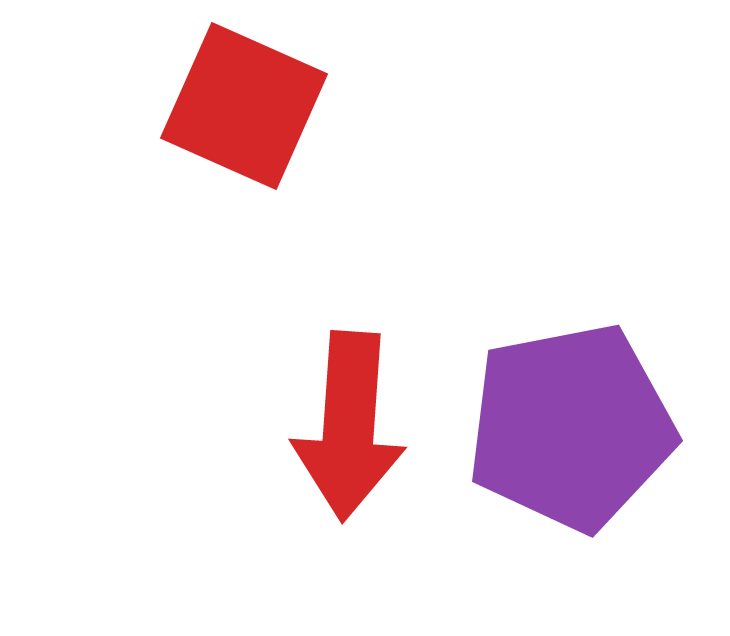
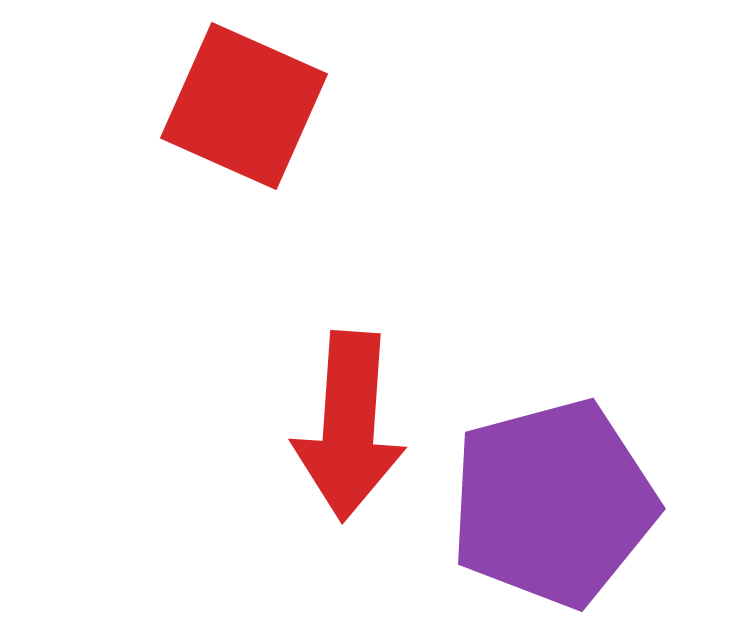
purple pentagon: moved 18 px left, 76 px down; rotated 4 degrees counterclockwise
